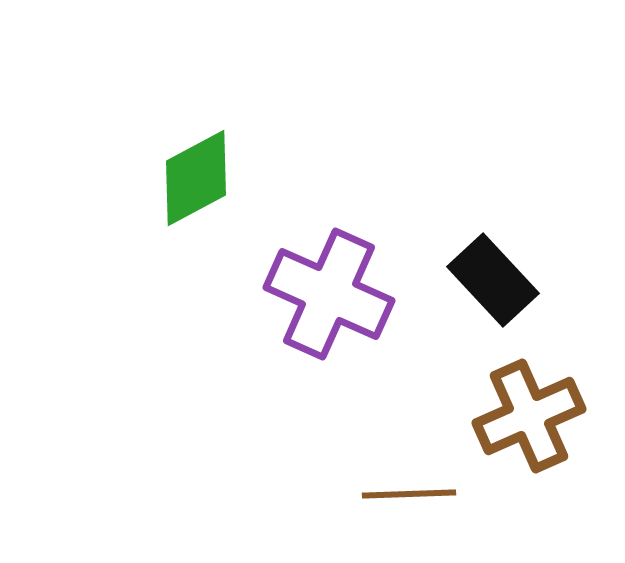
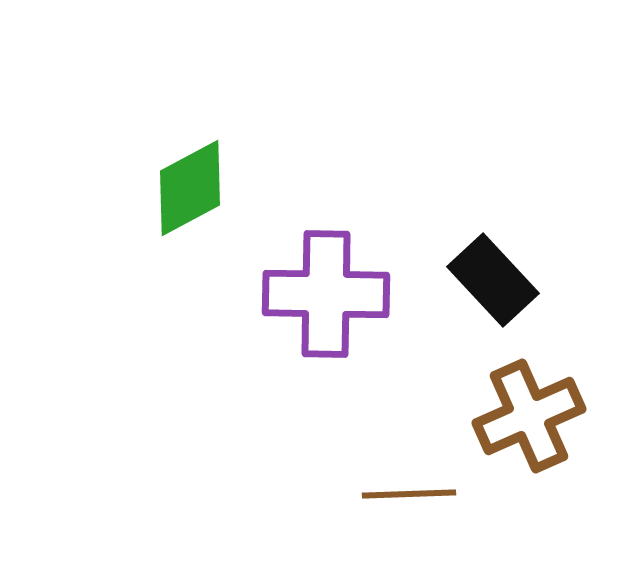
green diamond: moved 6 px left, 10 px down
purple cross: moved 3 px left; rotated 23 degrees counterclockwise
